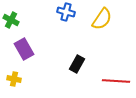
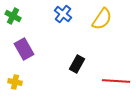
blue cross: moved 3 px left, 2 px down; rotated 24 degrees clockwise
green cross: moved 2 px right, 4 px up
yellow cross: moved 1 px right, 3 px down
